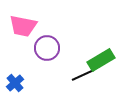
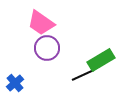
pink trapezoid: moved 18 px right, 3 px up; rotated 24 degrees clockwise
